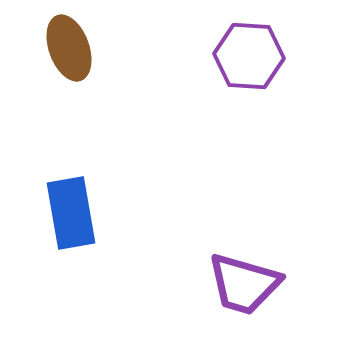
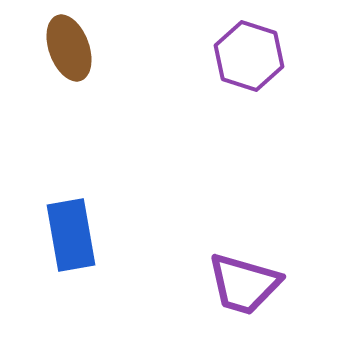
purple hexagon: rotated 14 degrees clockwise
blue rectangle: moved 22 px down
